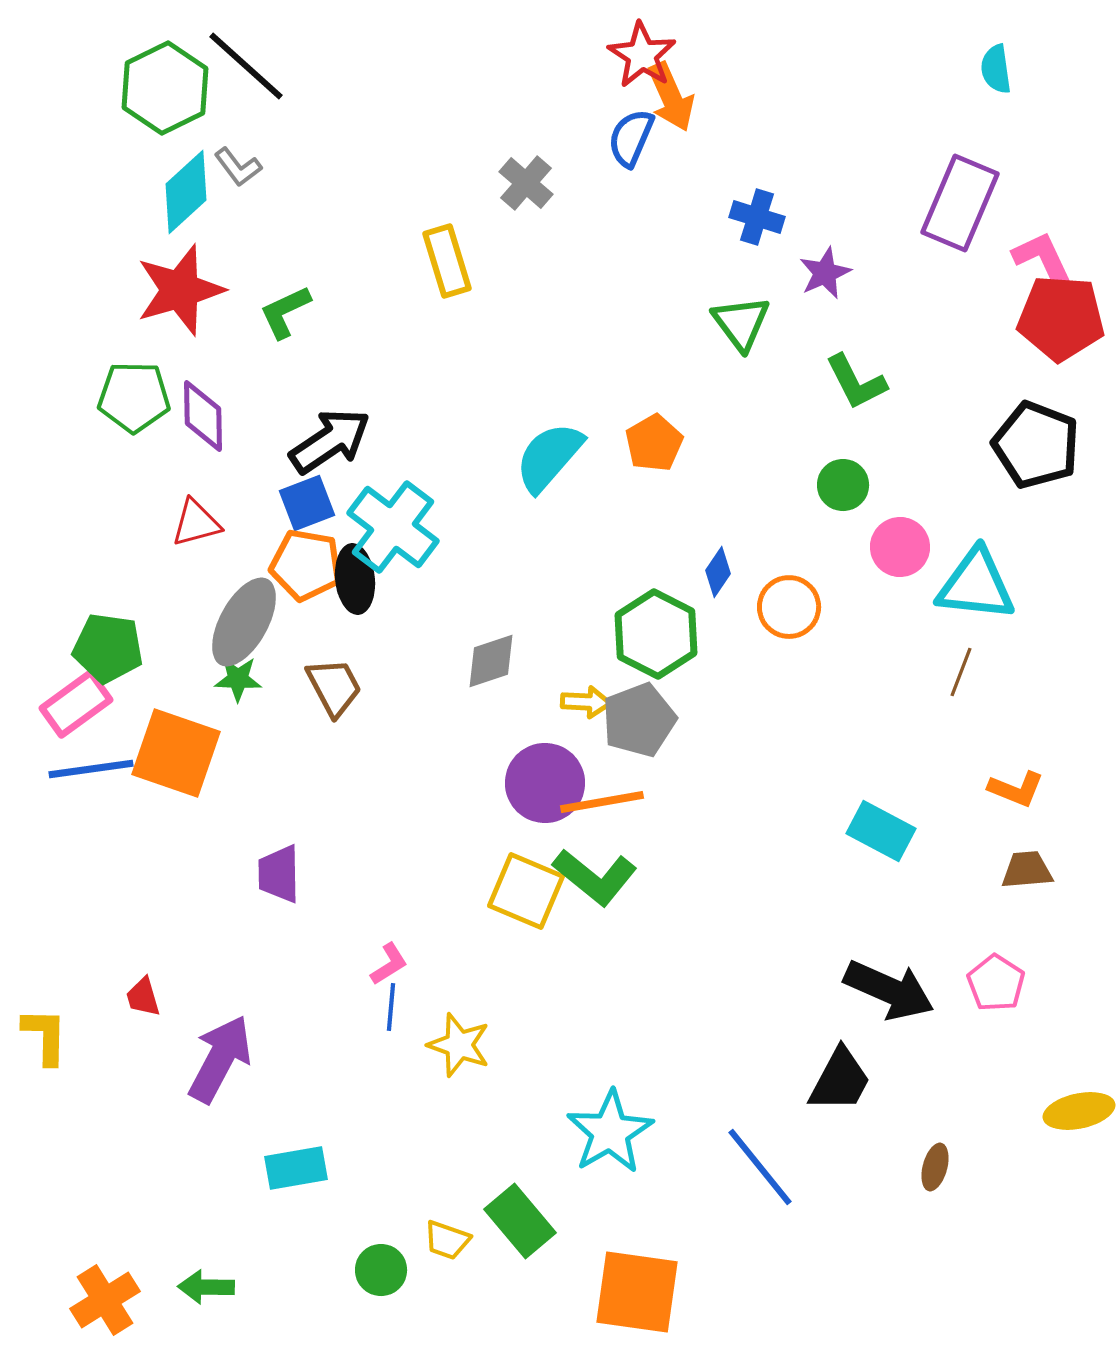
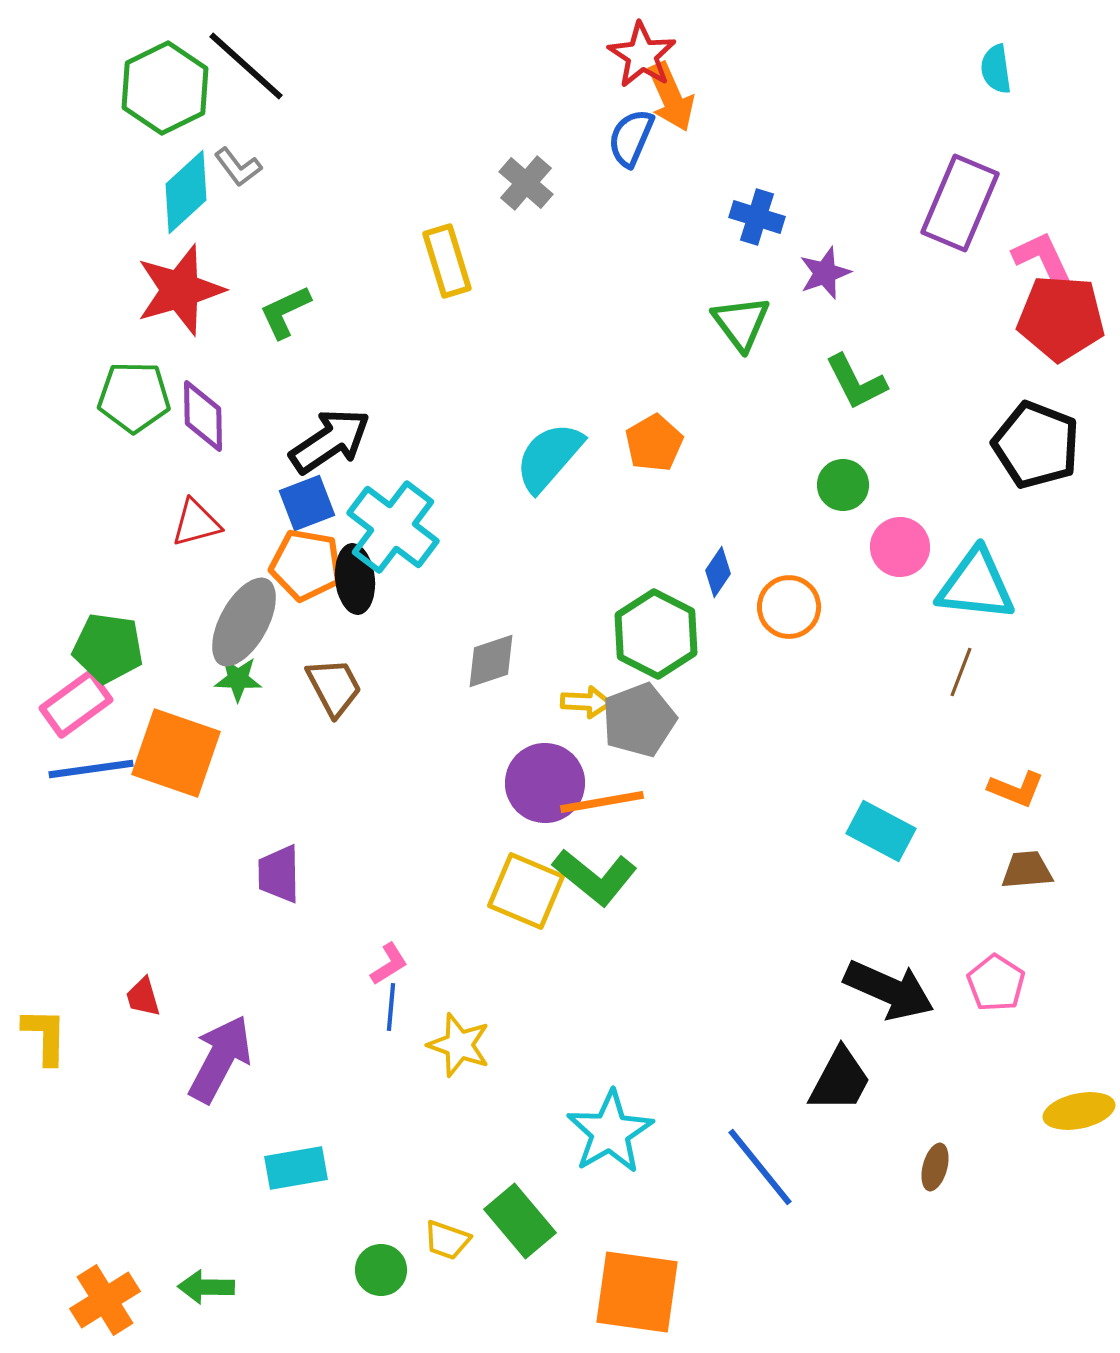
purple star at (825, 273): rotated 4 degrees clockwise
